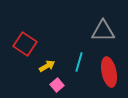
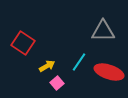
red square: moved 2 px left, 1 px up
cyan line: rotated 18 degrees clockwise
red ellipse: rotated 60 degrees counterclockwise
pink square: moved 2 px up
